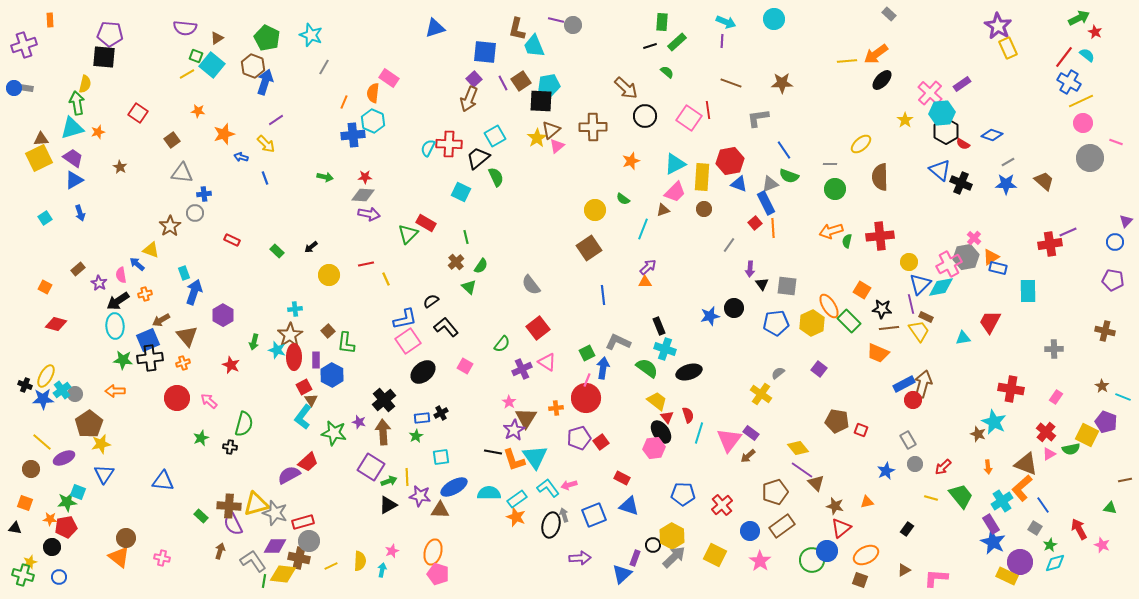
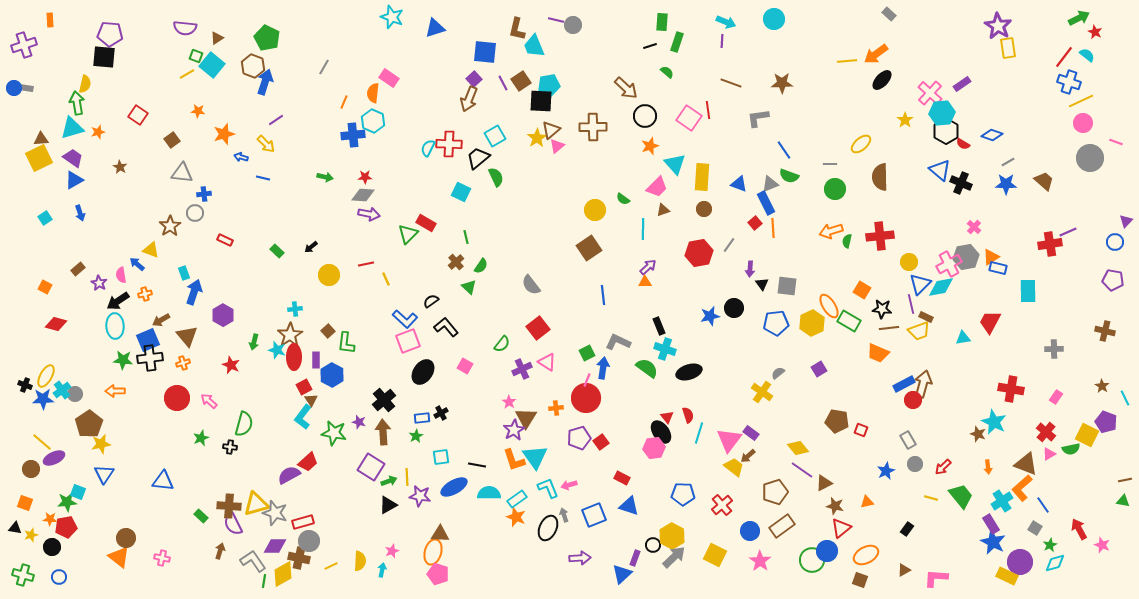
cyan star at (311, 35): moved 81 px right, 18 px up
green rectangle at (677, 42): rotated 30 degrees counterclockwise
yellow rectangle at (1008, 48): rotated 15 degrees clockwise
blue cross at (1069, 82): rotated 10 degrees counterclockwise
red square at (138, 113): moved 2 px down
orange star at (631, 161): moved 19 px right, 15 px up
red hexagon at (730, 161): moved 31 px left, 92 px down
cyan triangle at (675, 164): rotated 45 degrees counterclockwise
blue line at (265, 178): moved 2 px left; rotated 56 degrees counterclockwise
pink trapezoid at (675, 192): moved 18 px left, 5 px up
cyan line at (643, 229): rotated 20 degrees counterclockwise
pink cross at (974, 238): moved 11 px up
red rectangle at (232, 240): moved 7 px left
blue L-shape at (405, 319): rotated 55 degrees clockwise
green rectangle at (849, 321): rotated 15 degrees counterclockwise
yellow trapezoid at (919, 331): rotated 105 degrees clockwise
pink square at (408, 341): rotated 15 degrees clockwise
purple square at (819, 369): rotated 21 degrees clockwise
black ellipse at (423, 372): rotated 15 degrees counterclockwise
yellow cross at (761, 394): moved 1 px right, 2 px up
cyan line at (1123, 397): moved 2 px right, 1 px down; rotated 42 degrees clockwise
yellow trapezoid at (657, 401): moved 77 px right, 66 px down
black line at (493, 452): moved 16 px left, 13 px down
purple ellipse at (64, 458): moved 10 px left
brown triangle at (816, 483): moved 8 px right; rotated 48 degrees clockwise
cyan L-shape at (548, 488): rotated 15 degrees clockwise
green triangle at (1110, 508): moved 13 px right, 7 px up
brown triangle at (440, 510): moved 24 px down
black ellipse at (551, 525): moved 3 px left, 3 px down; rotated 10 degrees clockwise
yellow star at (30, 562): moved 1 px right, 27 px up
yellow diamond at (283, 574): rotated 36 degrees counterclockwise
